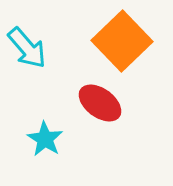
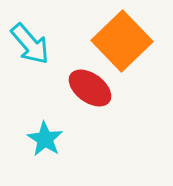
cyan arrow: moved 3 px right, 4 px up
red ellipse: moved 10 px left, 15 px up
